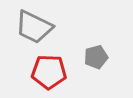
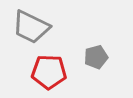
gray trapezoid: moved 3 px left
